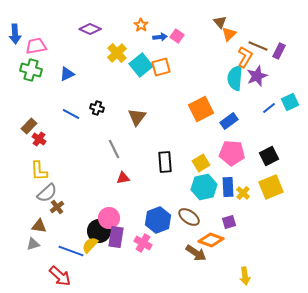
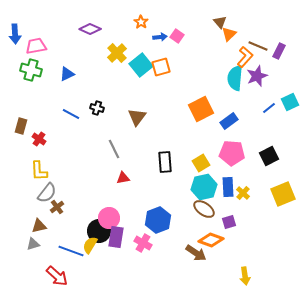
orange star at (141, 25): moved 3 px up
orange L-shape at (245, 57): rotated 10 degrees clockwise
brown rectangle at (29, 126): moved 8 px left; rotated 28 degrees counterclockwise
yellow square at (271, 187): moved 12 px right, 7 px down
gray semicircle at (47, 193): rotated 10 degrees counterclockwise
brown ellipse at (189, 217): moved 15 px right, 8 px up
brown triangle at (39, 226): rotated 21 degrees counterclockwise
yellow semicircle at (90, 245): rotated 12 degrees counterclockwise
red arrow at (60, 276): moved 3 px left
